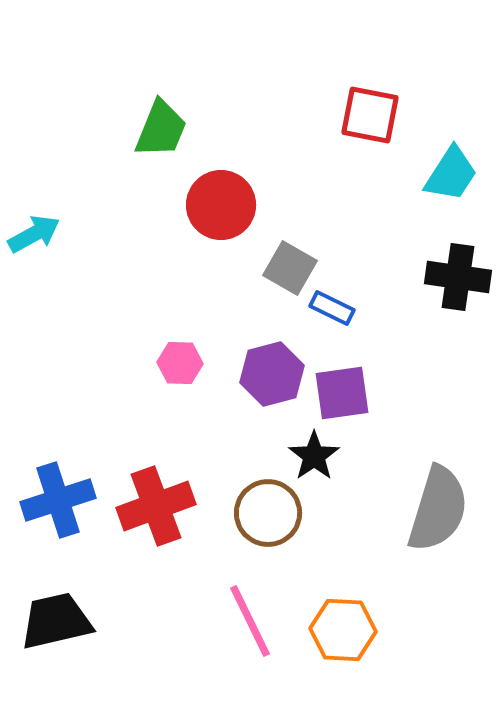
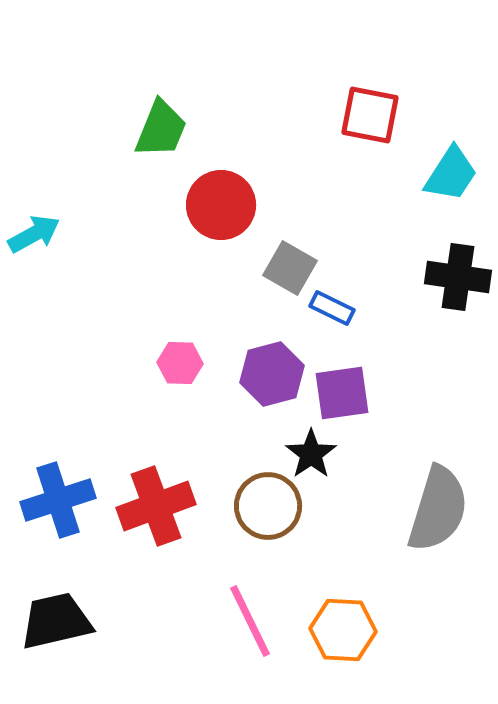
black star: moved 3 px left, 2 px up
brown circle: moved 7 px up
